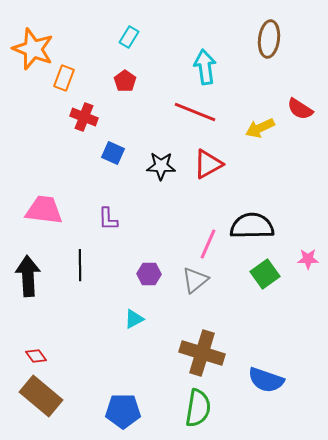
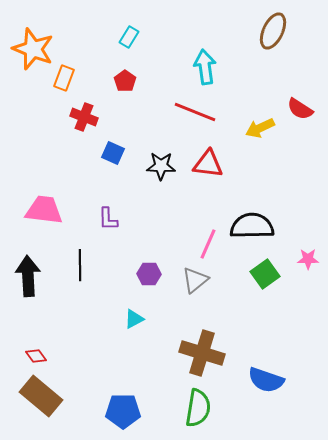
brown ellipse: moved 4 px right, 8 px up; rotated 18 degrees clockwise
red triangle: rotated 36 degrees clockwise
